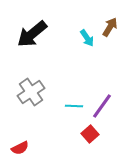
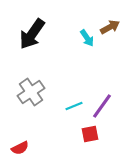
brown arrow: rotated 30 degrees clockwise
black arrow: rotated 16 degrees counterclockwise
cyan line: rotated 24 degrees counterclockwise
red square: rotated 30 degrees clockwise
